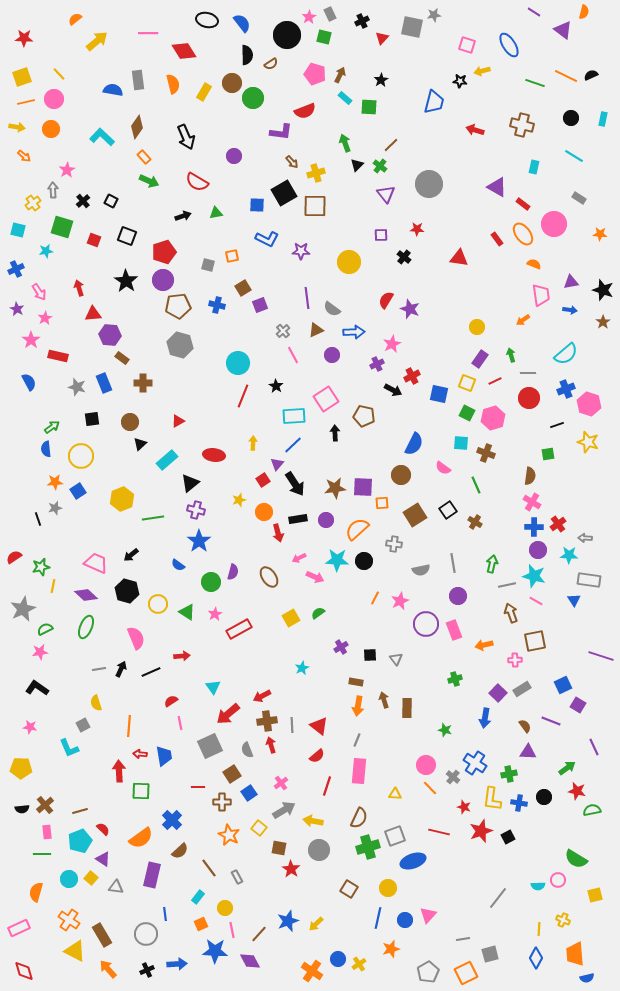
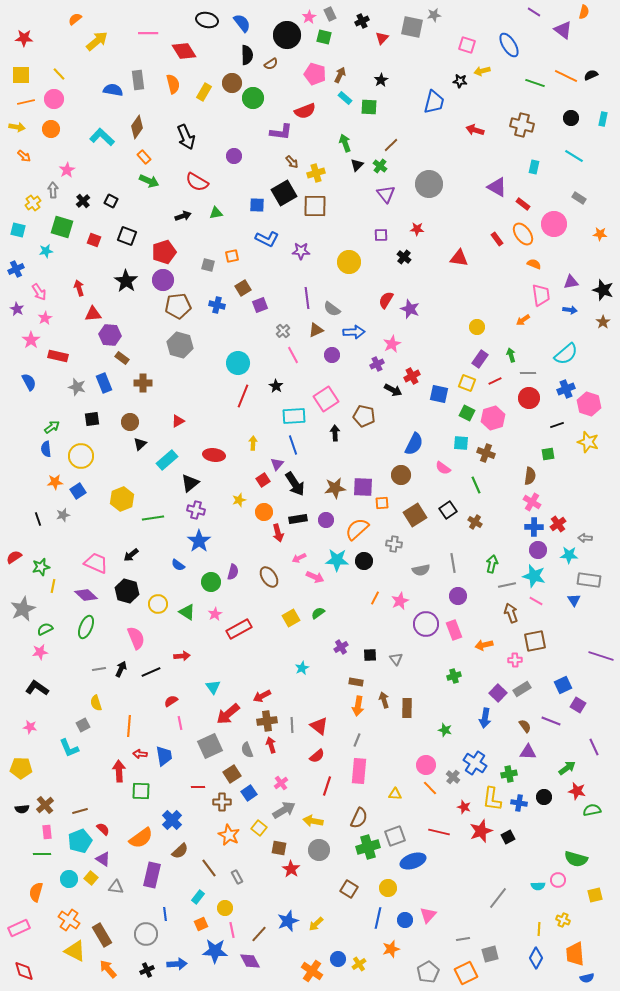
yellow square at (22, 77): moved 1 px left, 2 px up; rotated 18 degrees clockwise
blue line at (293, 445): rotated 66 degrees counterclockwise
gray star at (55, 508): moved 8 px right, 7 px down
green cross at (455, 679): moved 1 px left, 3 px up
green semicircle at (576, 859): rotated 15 degrees counterclockwise
